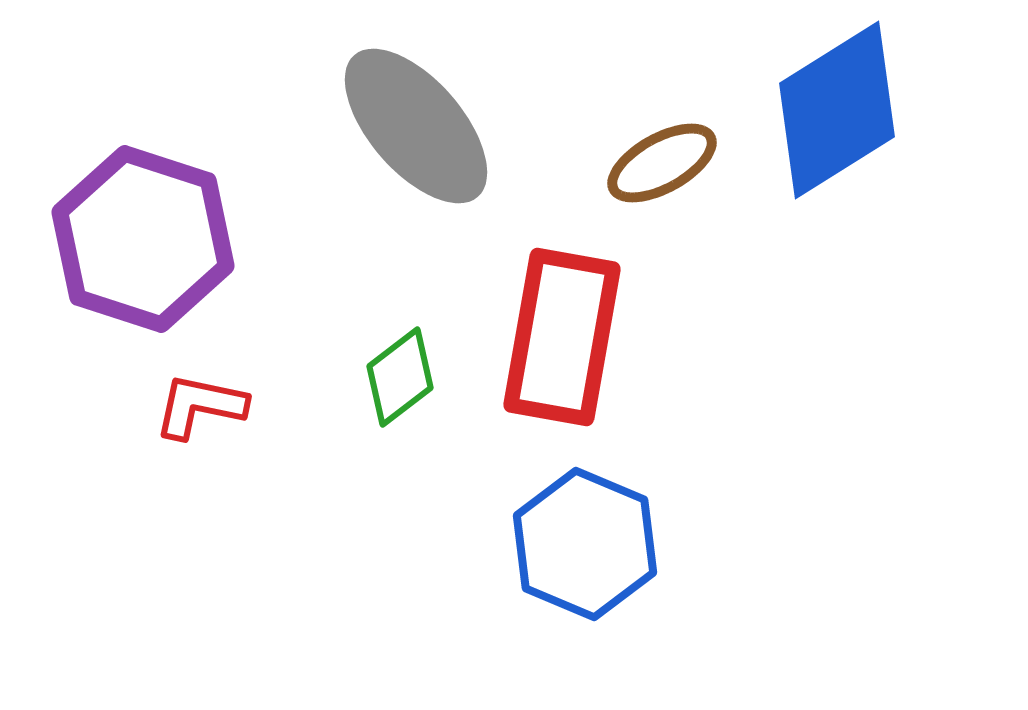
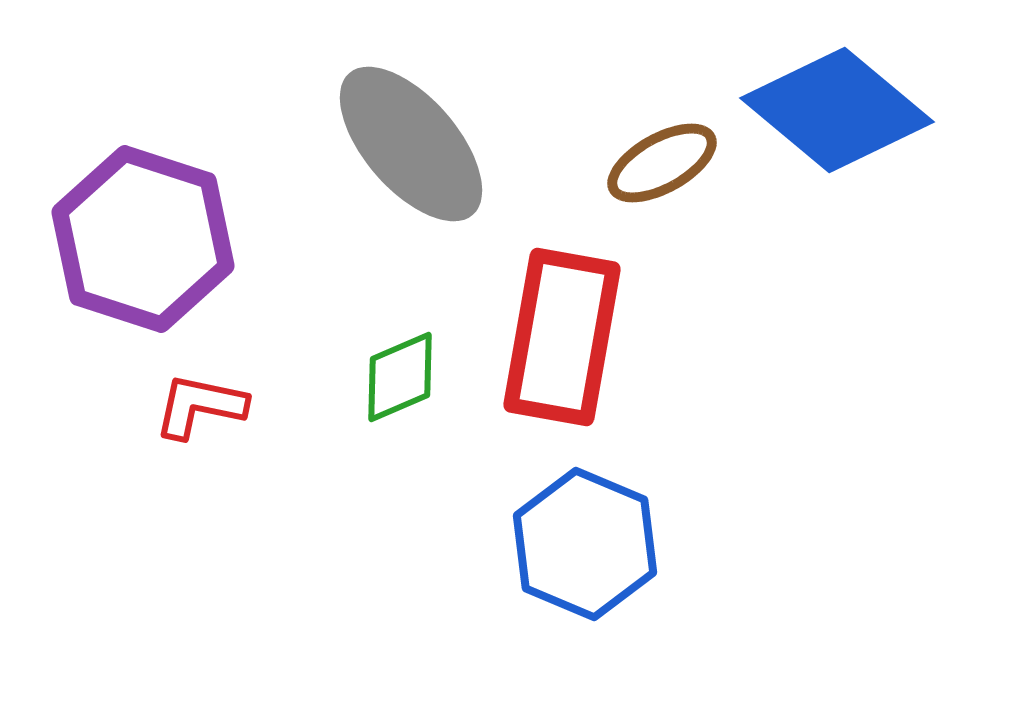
blue diamond: rotated 72 degrees clockwise
gray ellipse: moved 5 px left, 18 px down
green diamond: rotated 14 degrees clockwise
